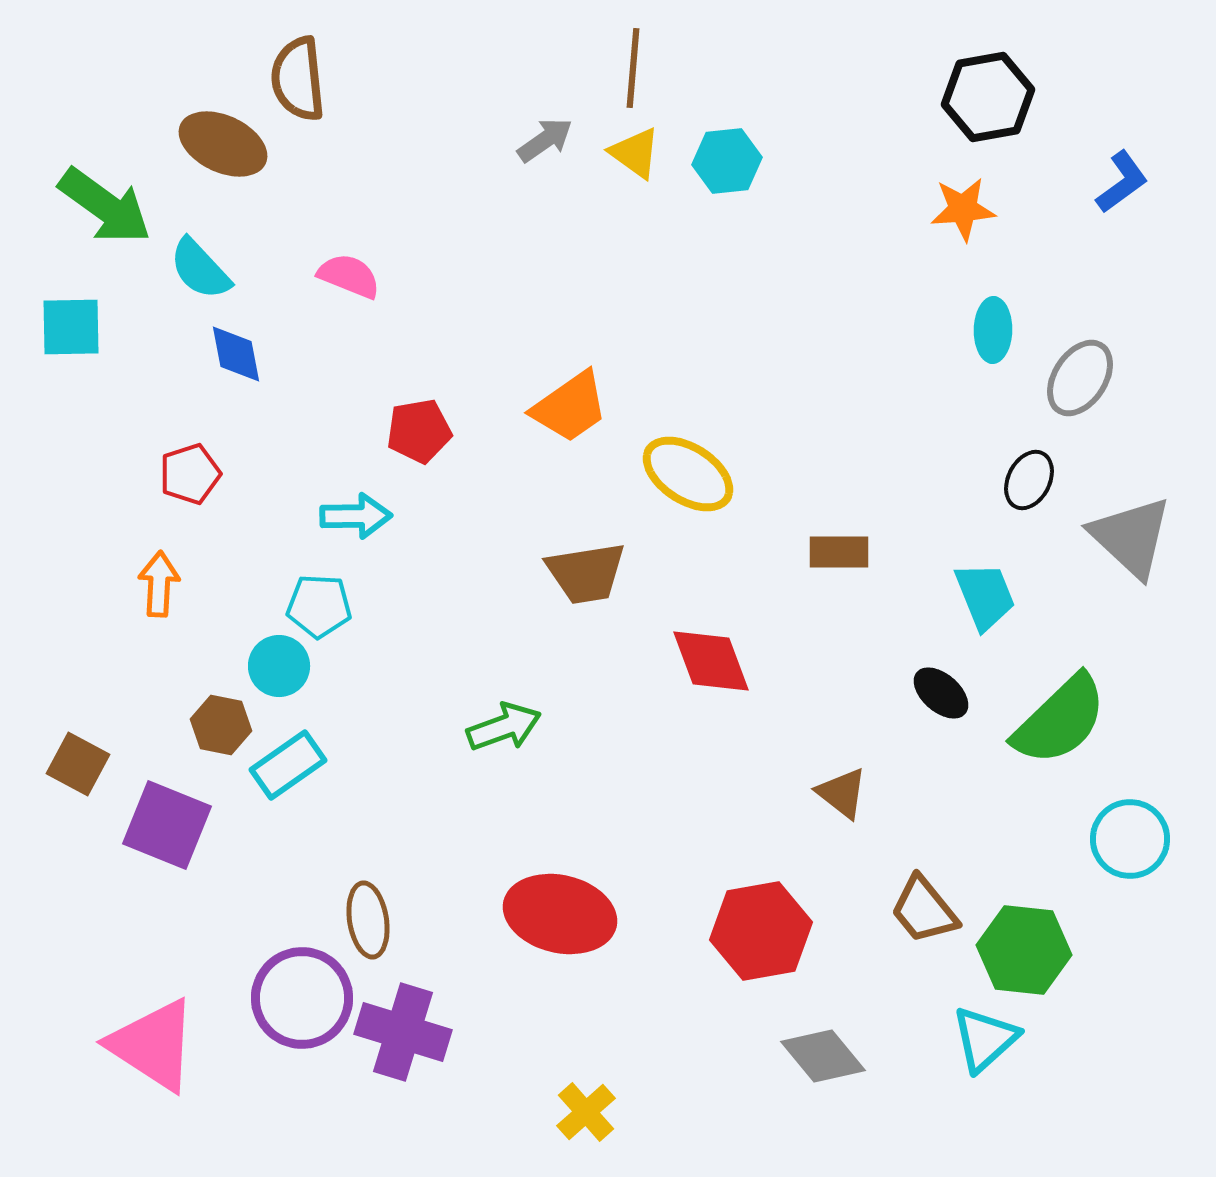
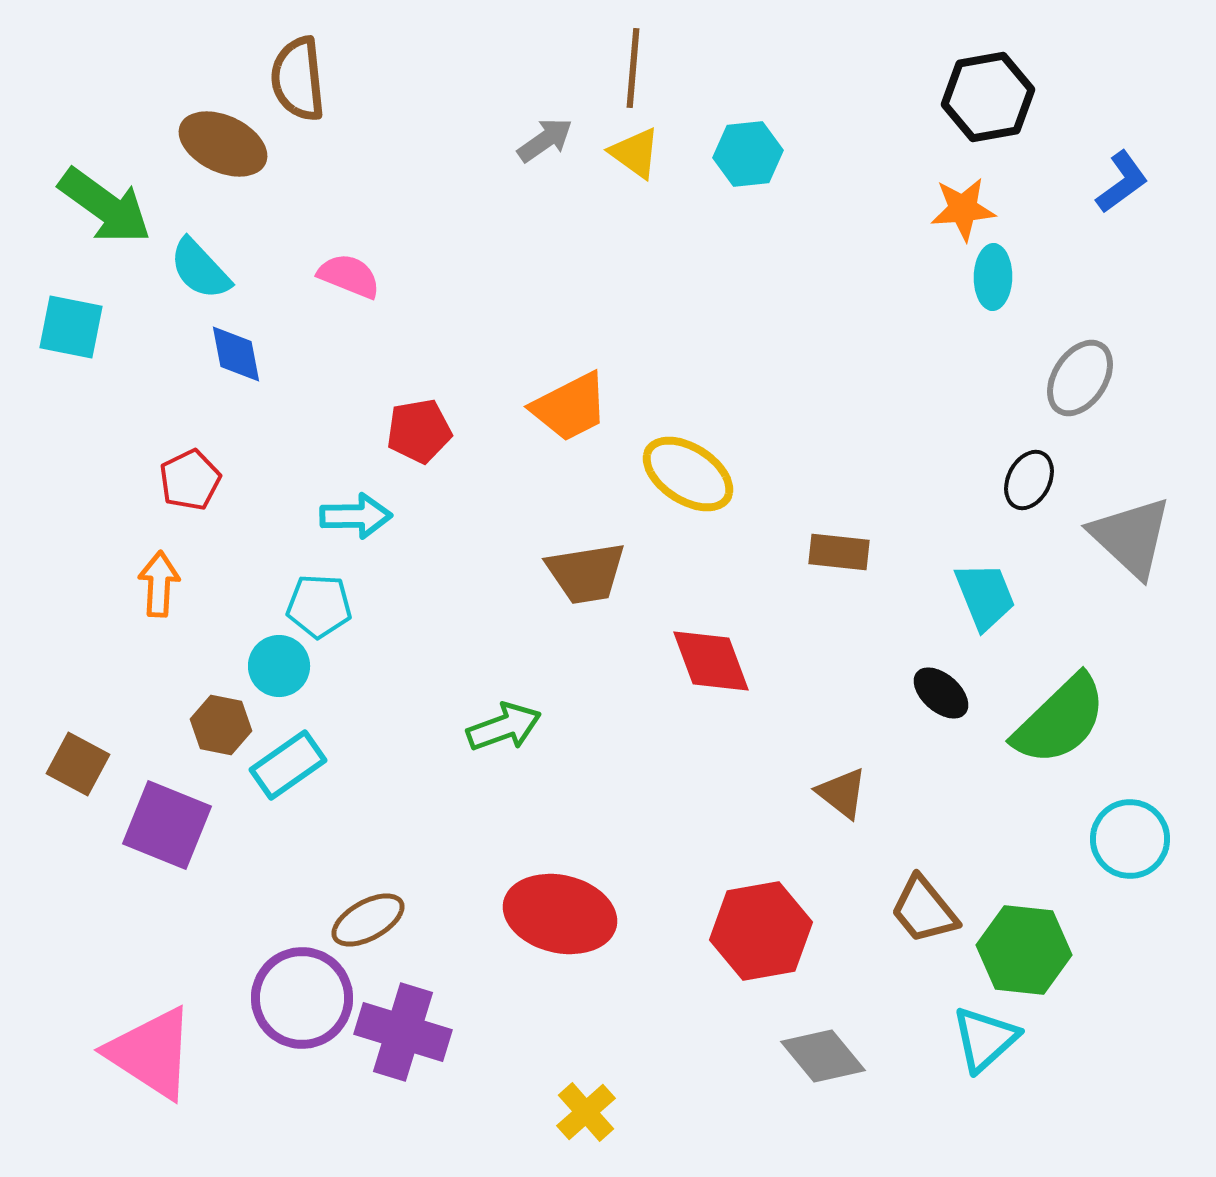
cyan hexagon at (727, 161): moved 21 px right, 7 px up
cyan square at (71, 327): rotated 12 degrees clockwise
cyan ellipse at (993, 330): moved 53 px up
orange trapezoid at (570, 407): rotated 8 degrees clockwise
red pentagon at (190, 474): moved 6 px down; rotated 8 degrees counterclockwise
brown rectangle at (839, 552): rotated 6 degrees clockwise
brown ellipse at (368, 920): rotated 70 degrees clockwise
pink triangle at (153, 1045): moved 2 px left, 8 px down
